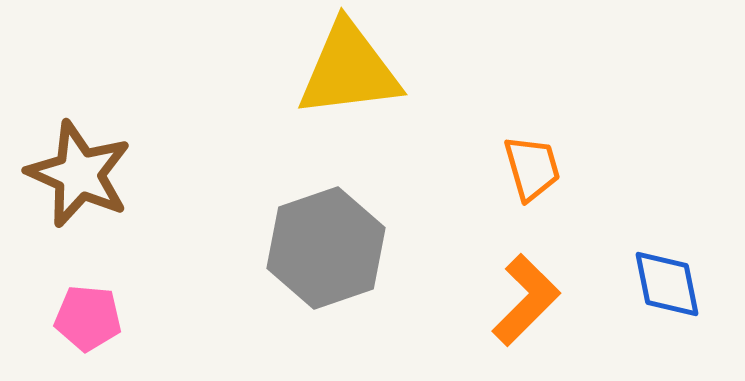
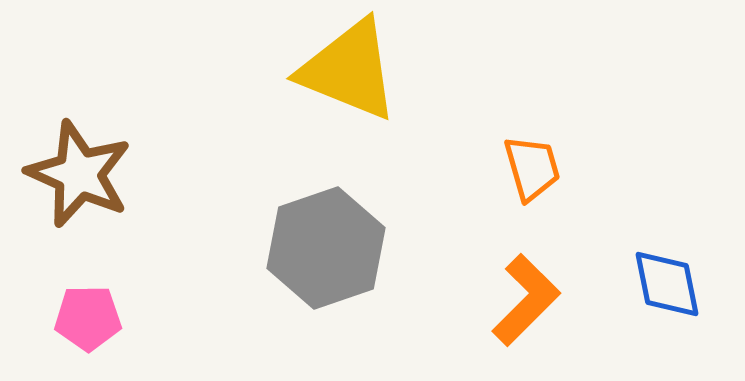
yellow triangle: rotated 29 degrees clockwise
pink pentagon: rotated 6 degrees counterclockwise
